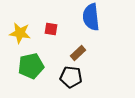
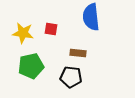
yellow star: moved 3 px right
brown rectangle: rotated 49 degrees clockwise
